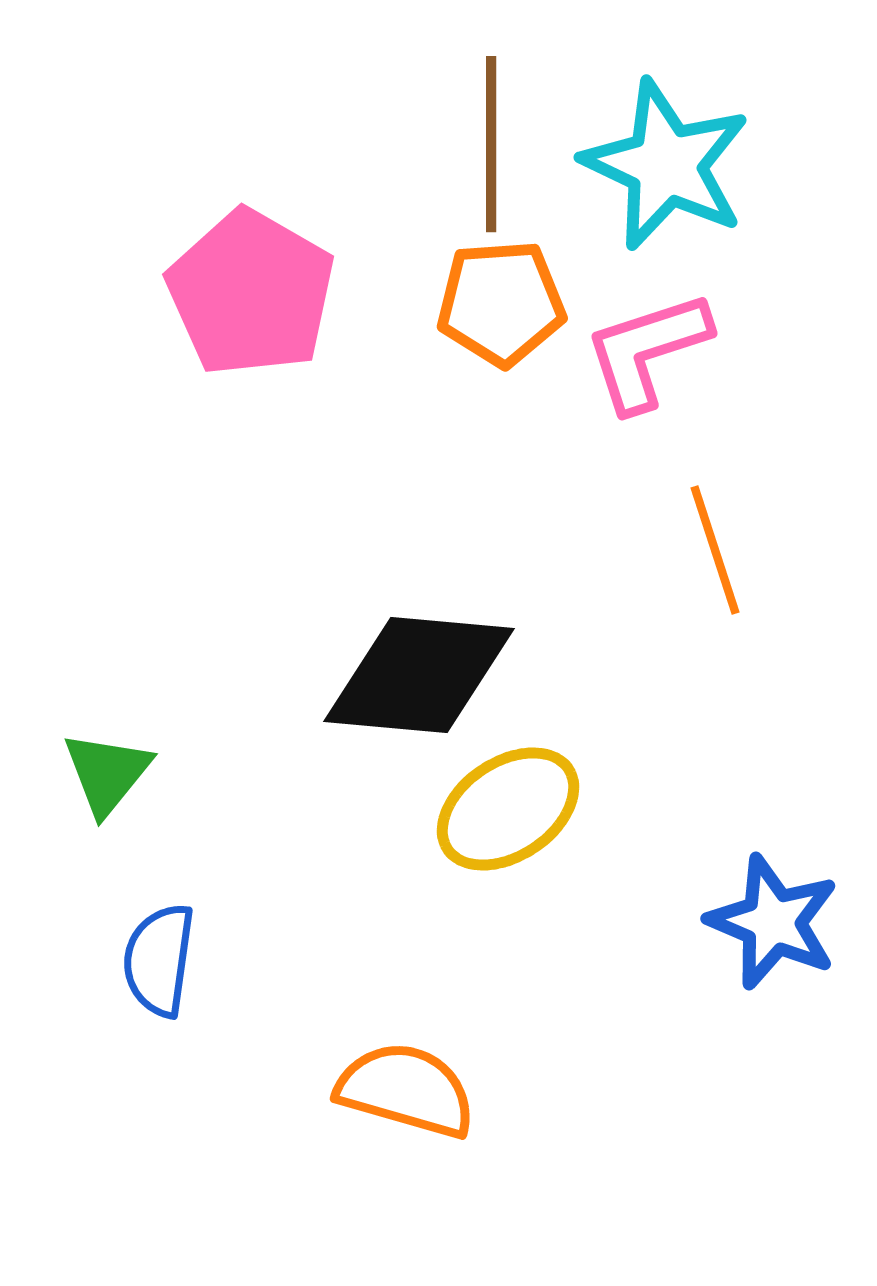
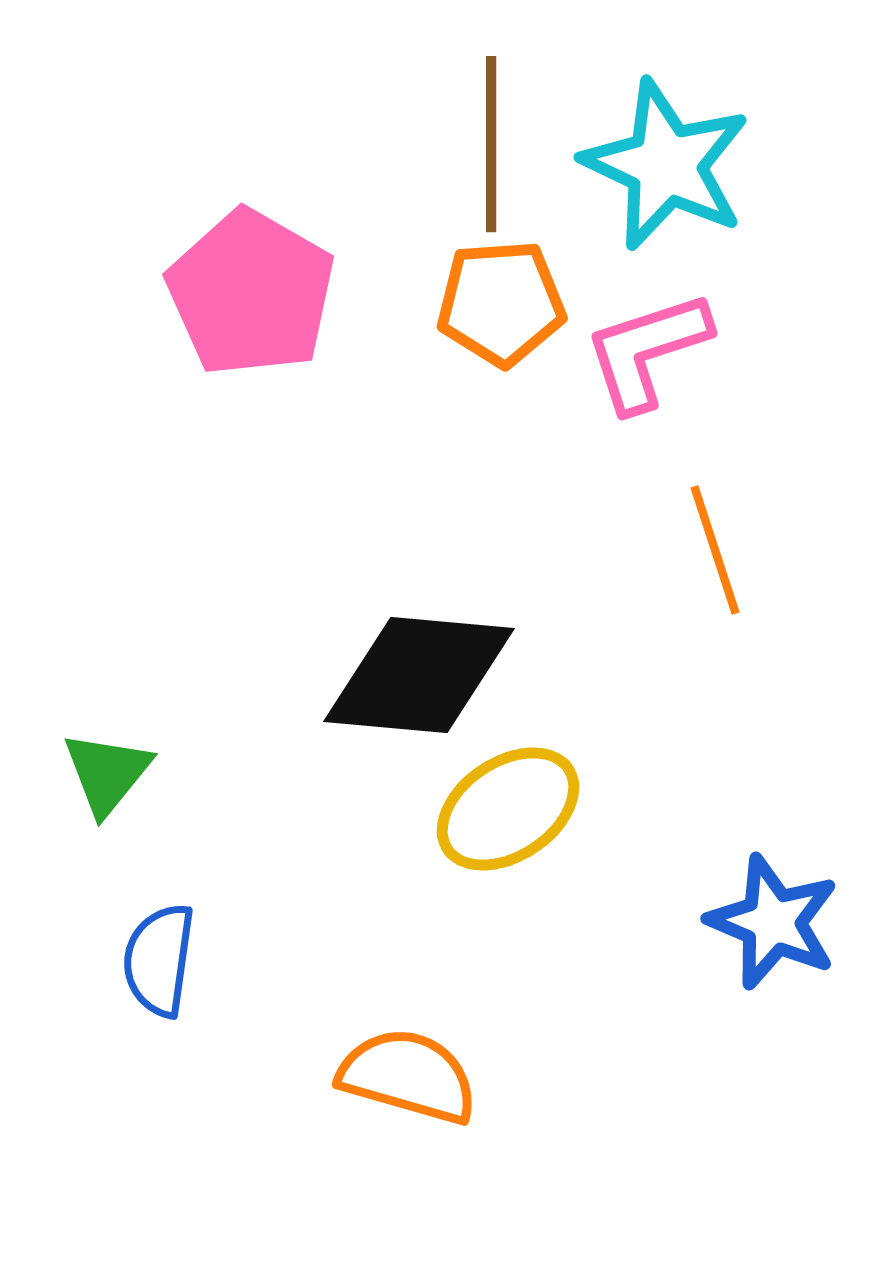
orange semicircle: moved 2 px right, 14 px up
